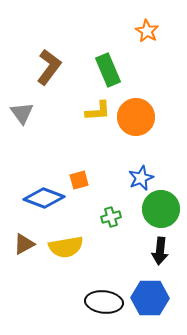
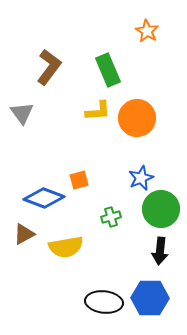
orange circle: moved 1 px right, 1 px down
brown triangle: moved 10 px up
